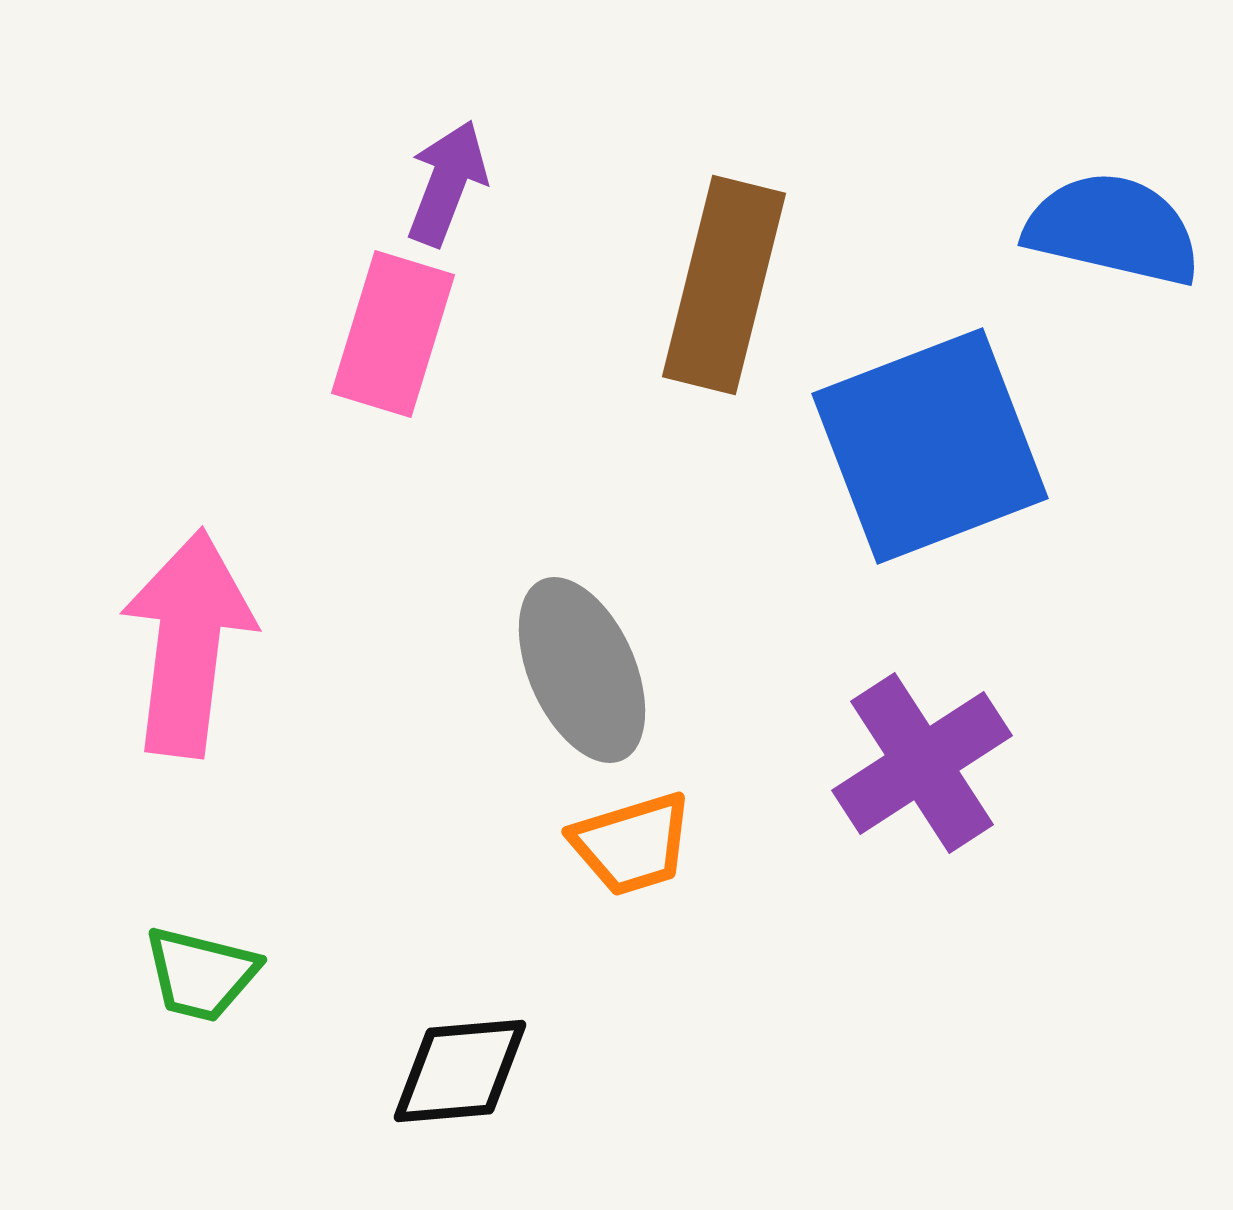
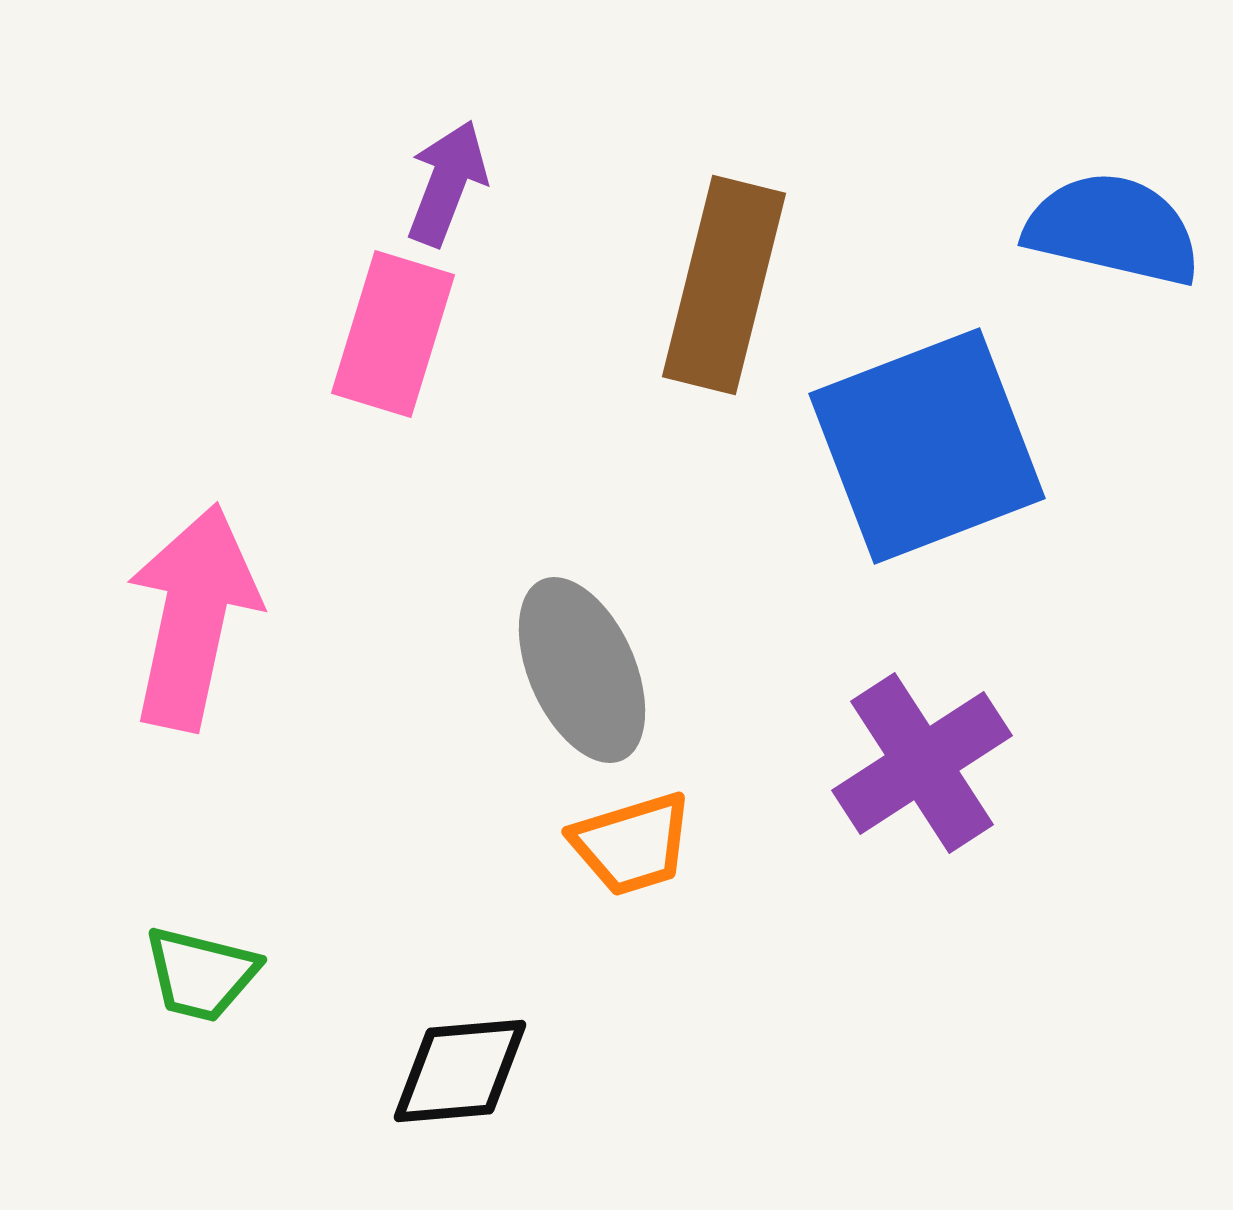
blue square: moved 3 px left
pink arrow: moved 5 px right, 26 px up; rotated 5 degrees clockwise
